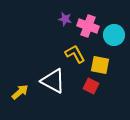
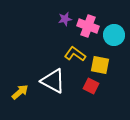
purple star: rotated 24 degrees counterclockwise
yellow L-shape: rotated 25 degrees counterclockwise
